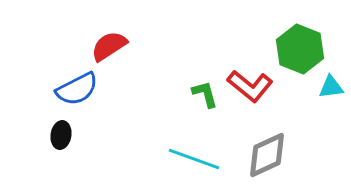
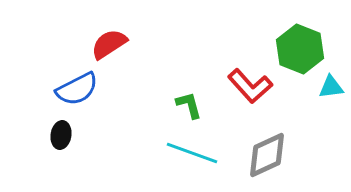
red semicircle: moved 2 px up
red L-shape: rotated 9 degrees clockwise
green L-shape: moved 16 px left, 11 px down
cyan line: moved 2 px left, 6 px up
